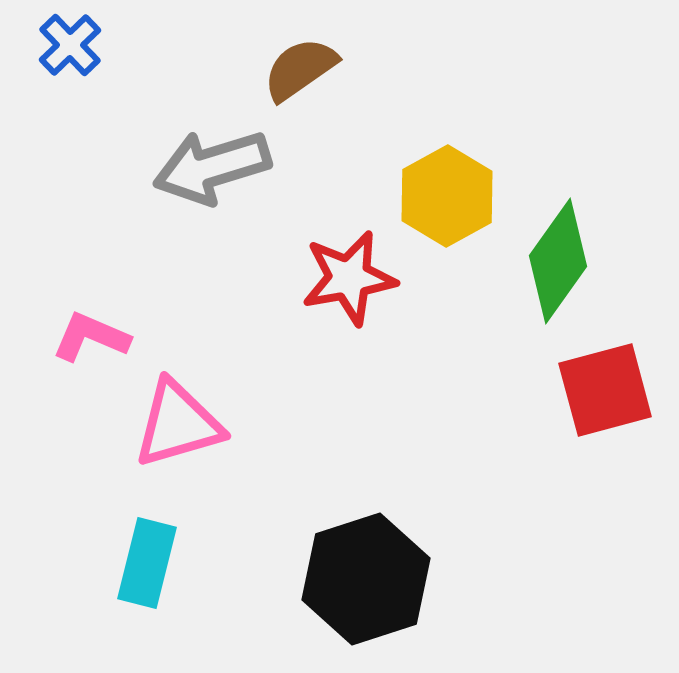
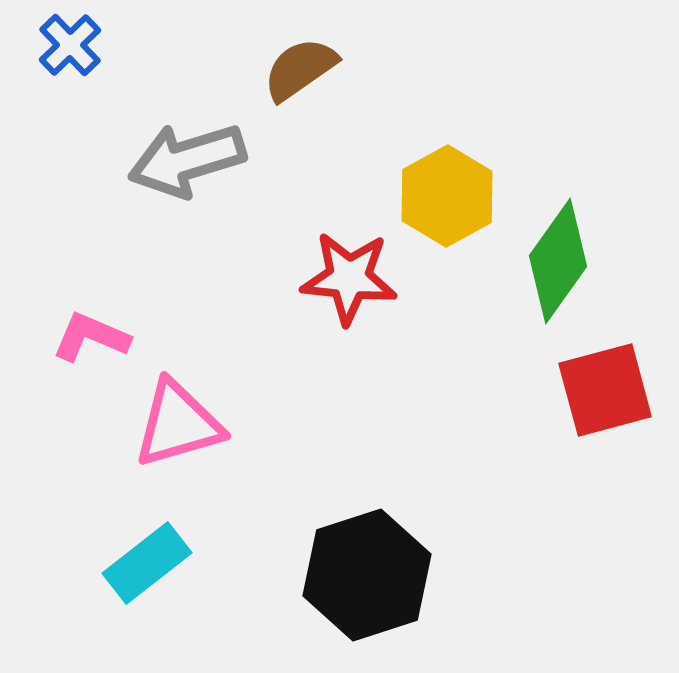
gray arrow: moved 25 px left, 7 px up
red star: rotated 16 degrees clockwise
cyan rectangle: rotated 38 degrees clockwise
black hexagon: moved 1 px right, 4 px up
